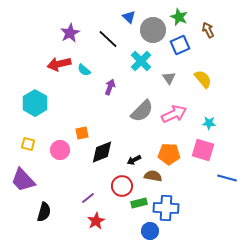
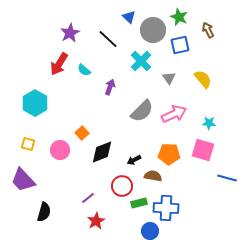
blue square: rotated 12 degrees clockwise
red arrow: rotated 45 degrees counterclockwise
orange square: rotated 32 degrees counterclockwise
